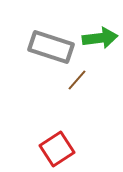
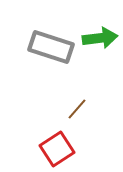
brown line: moved 29 px down
